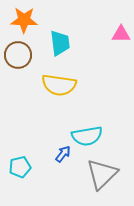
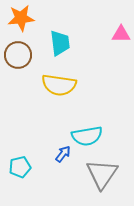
orange star: moved 3 px left, 2 px up; rotated 8 degrees counterclockwise
gray triangle: rotated 12 degrees counterclockwise
